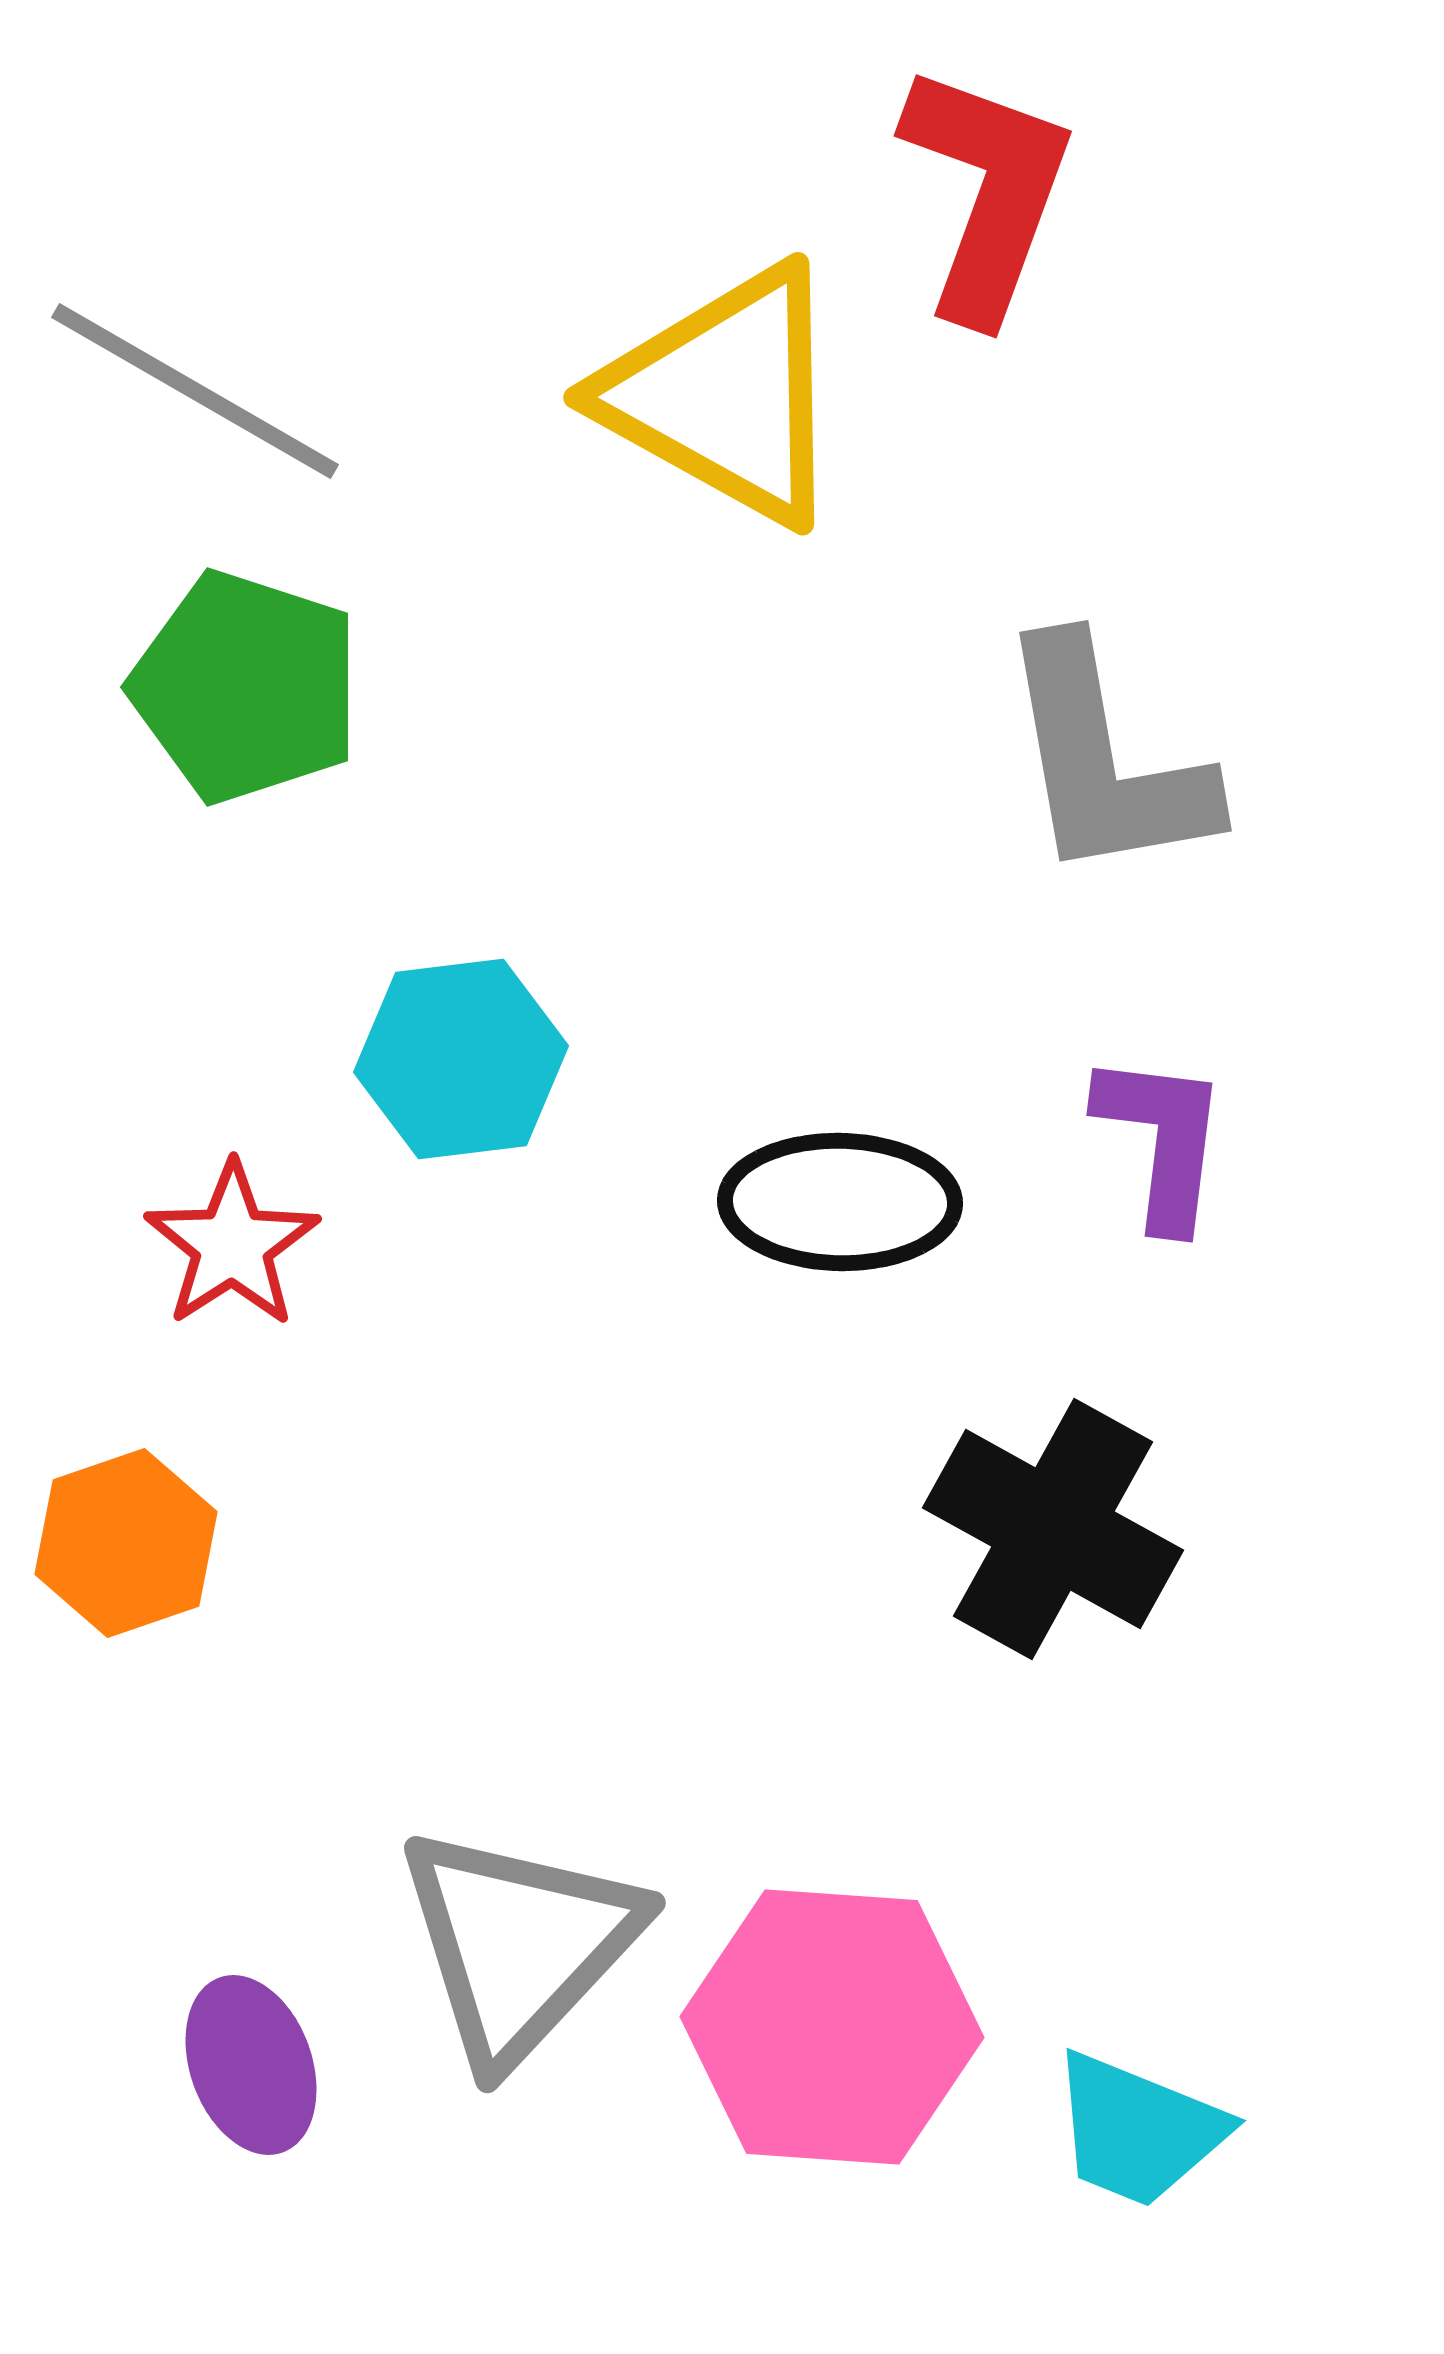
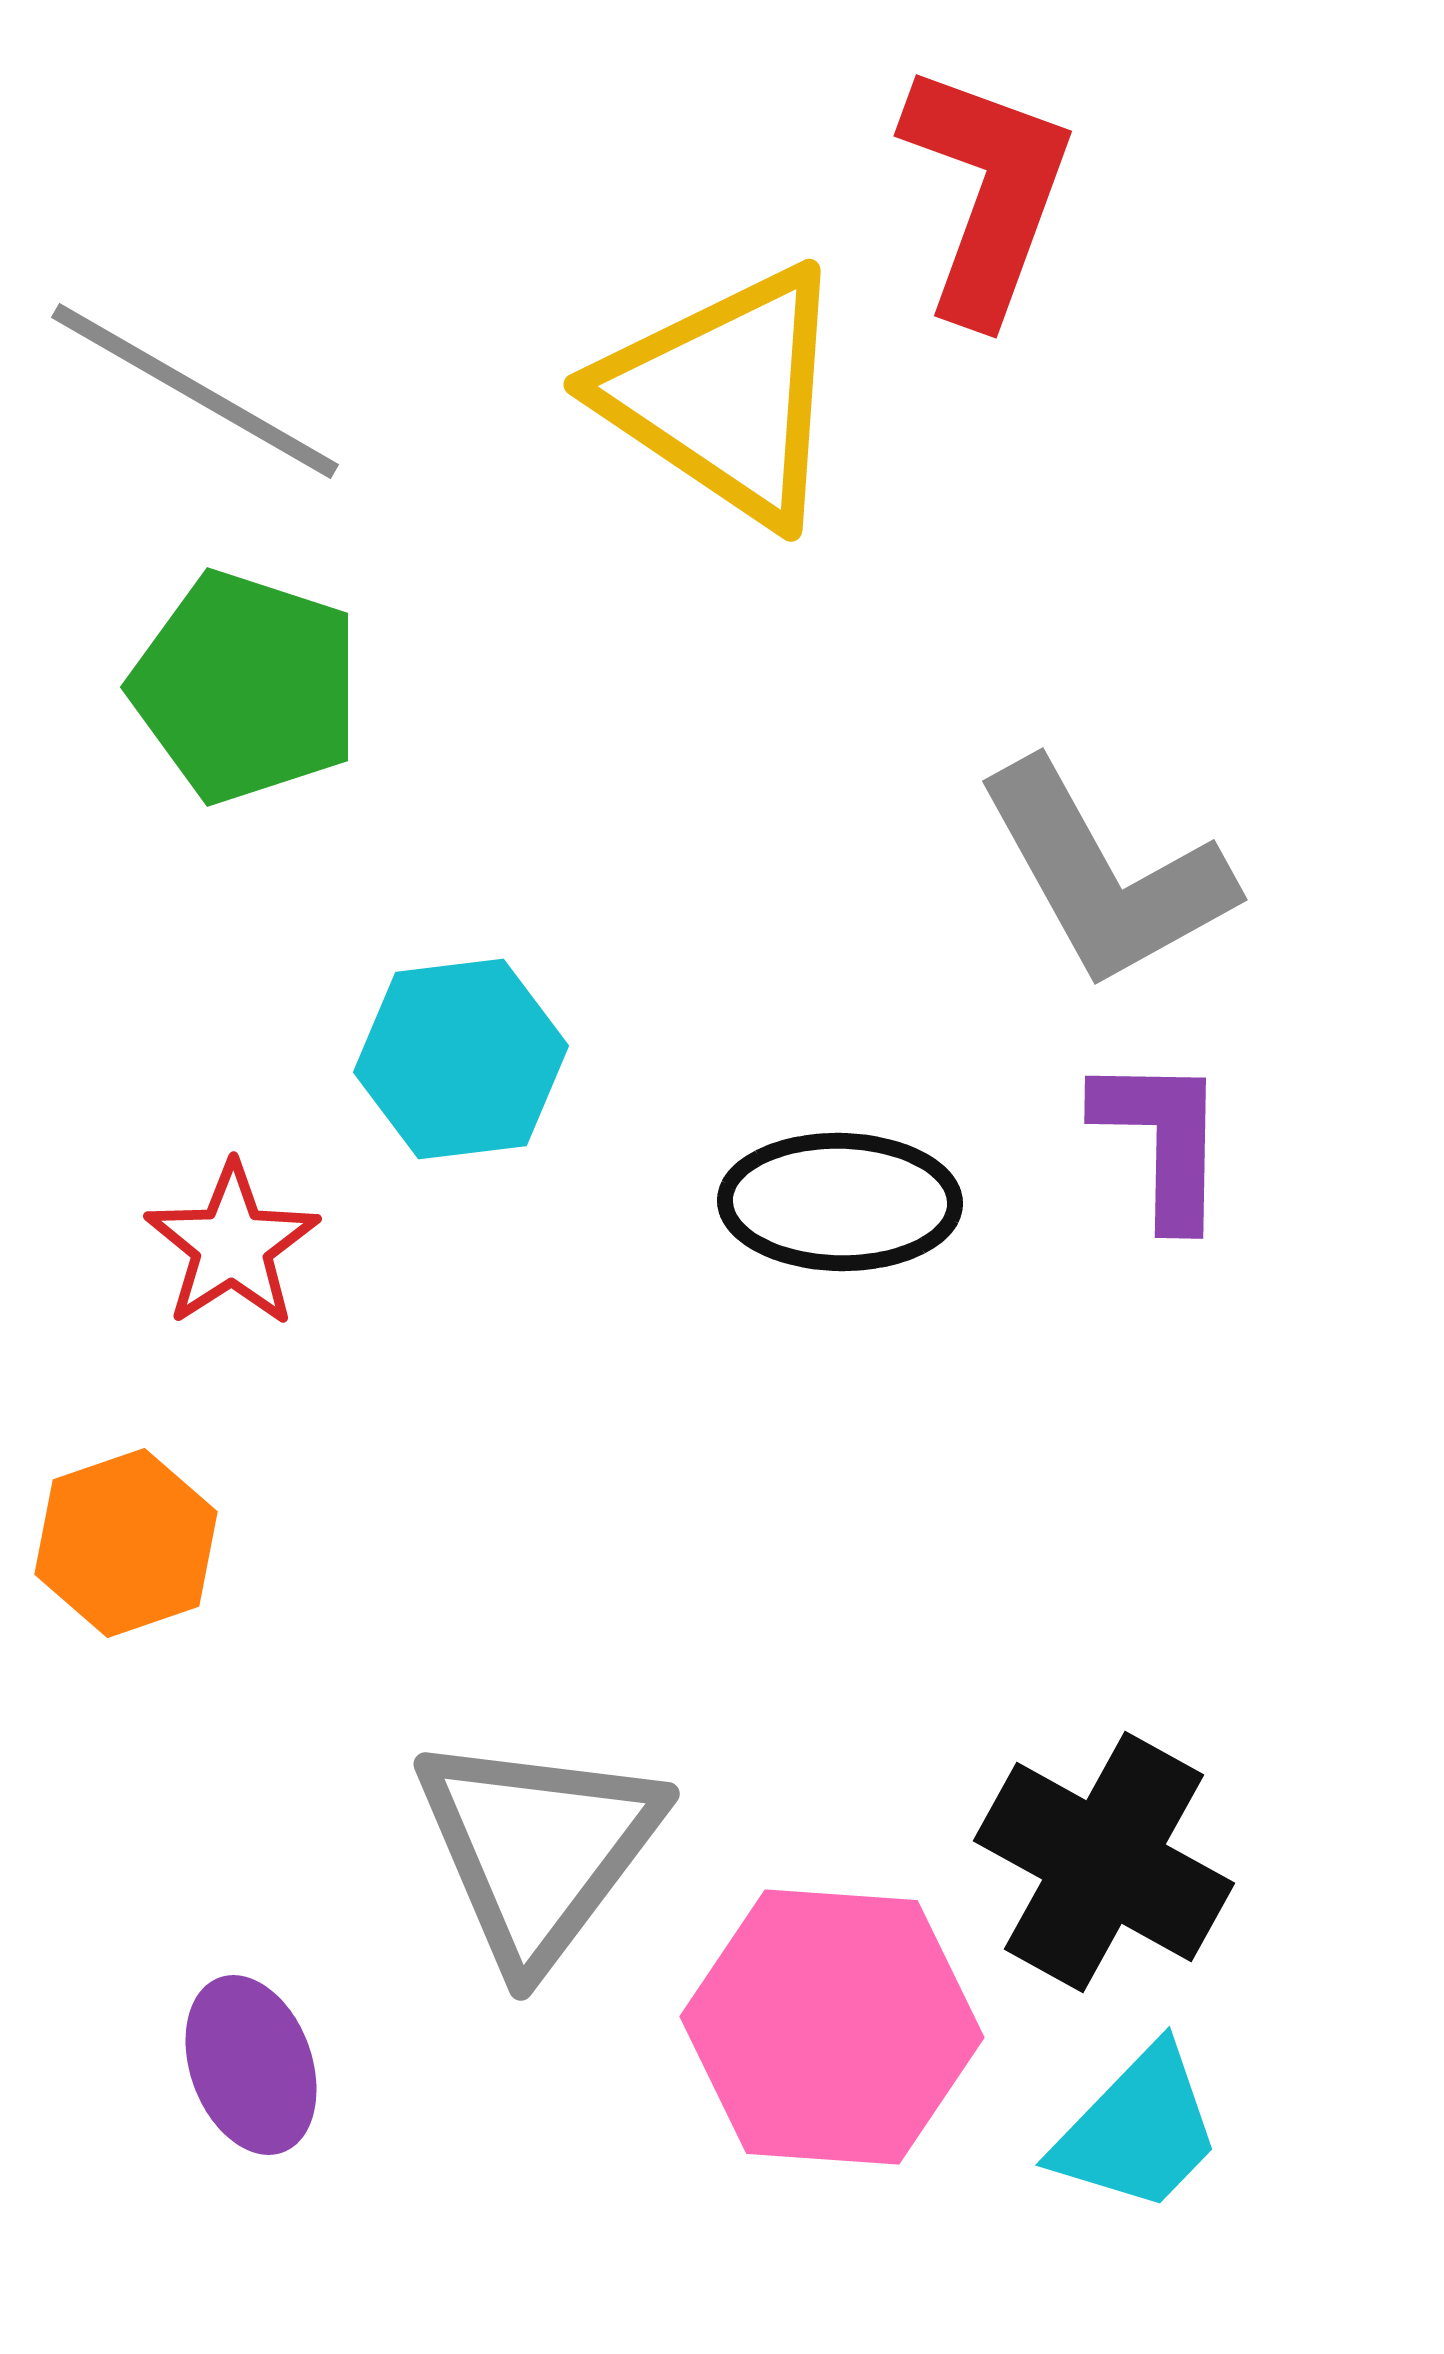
yellow triangle: rotated 5 degrees clockwise
gray L-shape: moved 114 px down; rotated 19 degrees counterclockwise
purple L-shape: rotated 6 degrees counterclockwise
black cross: moved 51 px right, 333 px down
gray triangle: moved 19 px right, 95 px up; rotated 6 degrees counterclockwise
cyan trapezoid: rotated 68 degrees counterclockwise
